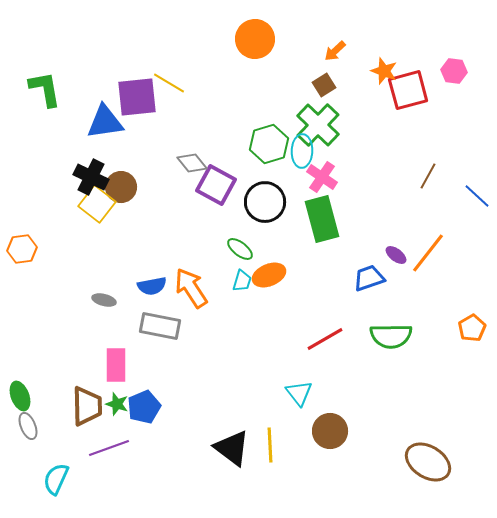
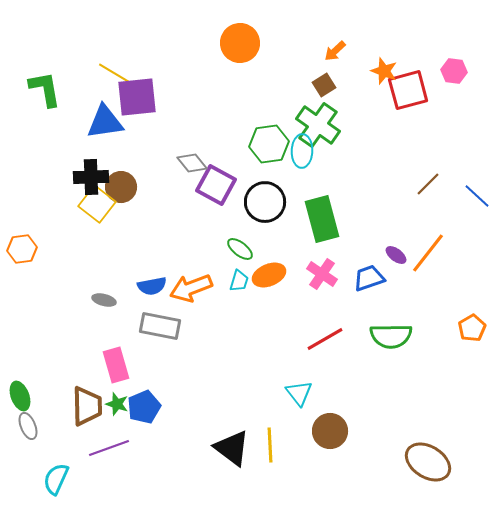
orange circle at (255, 39): moved 15 px left, 4 px down
yellow line at (169, 83): moved 55 px left, 10 px up
green cross at (318, 125): rotated 9 degrees counterclockwise
green hexagon at (269, 144): rotated 9 degrees clockwise
brown line at (428, 176): moved 8 px down; rotated 16 degrees clockwise
black cross at (91, 177): rotated 28 degrees counterclockwise
pink cross at (322, 177): moved 97 px down
cyan trapezoid at (242, 281): moved 3 px left
orange arrow at (191, 288): rotated 78 degrees counterclockwise
pink rectangle at (116, 365): rotated 16 degrees counterclockwise
